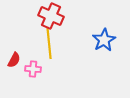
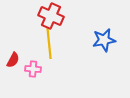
blue star: rotated 20 degrees clockwise
red semicircle: moved 1 px left
